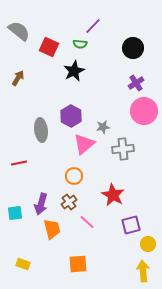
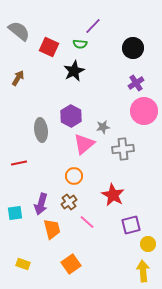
orange square: moved 7 px left; rotated 30 degrees counterclockwise
